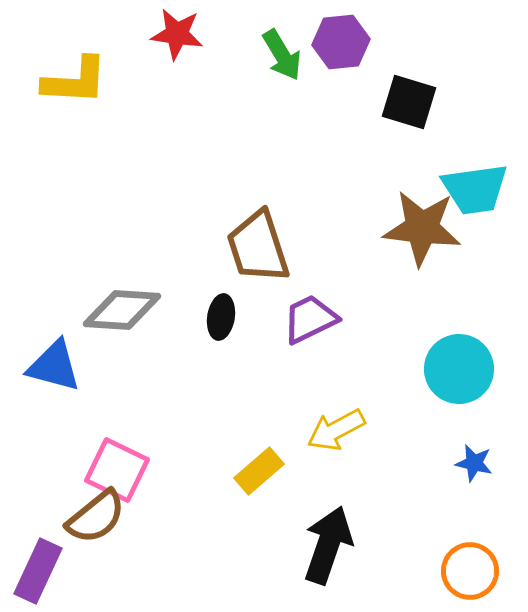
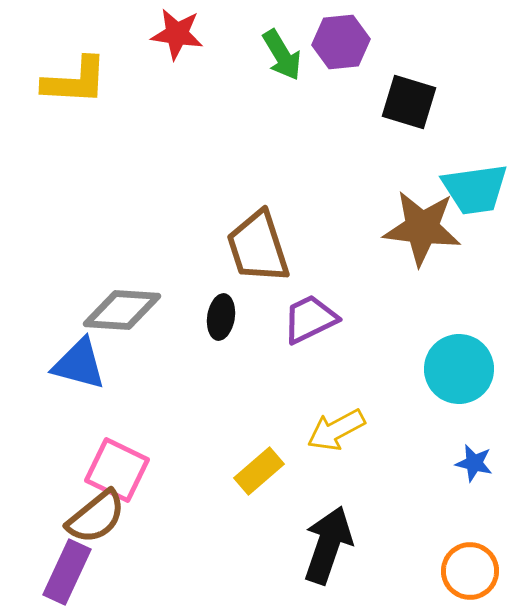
blue triangle: moved 25 px right, 2 px up
purple rectangle: moved 29 px right, 1 px down
